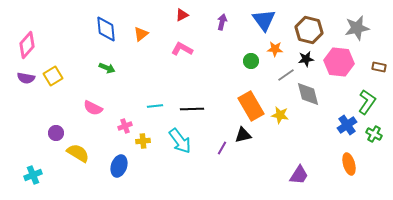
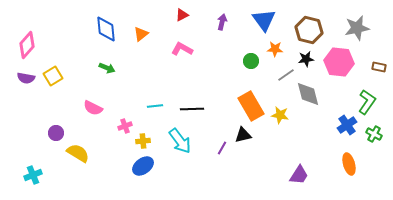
blue ellipse: moved 24 px right; rotated 35 degrees clockwise
